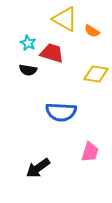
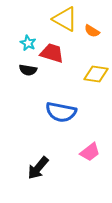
blue semicircle: rotated 8 degrees clockwise
pink trapezoid: rotated 35 degrees clockwise
black arrow: rotated 15 degrees counterclockwise
